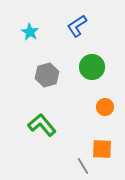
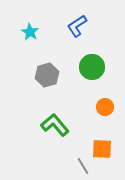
green L-shape: moved 13 px right
